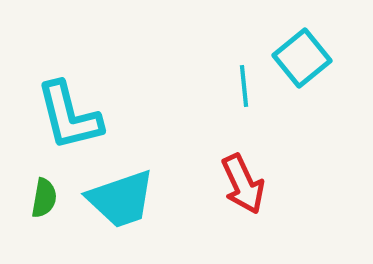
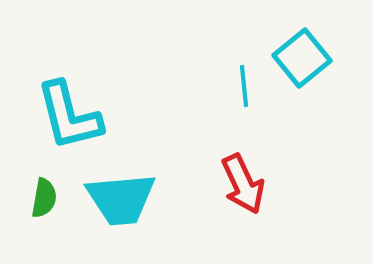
cyan trapezoid: rotated 14 degrees clockwise
